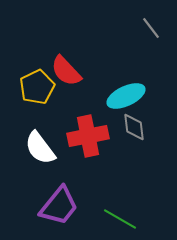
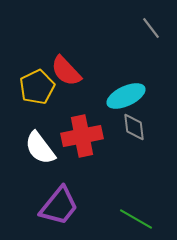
red cross: moved 6 px left
green line: moved 16 px right
